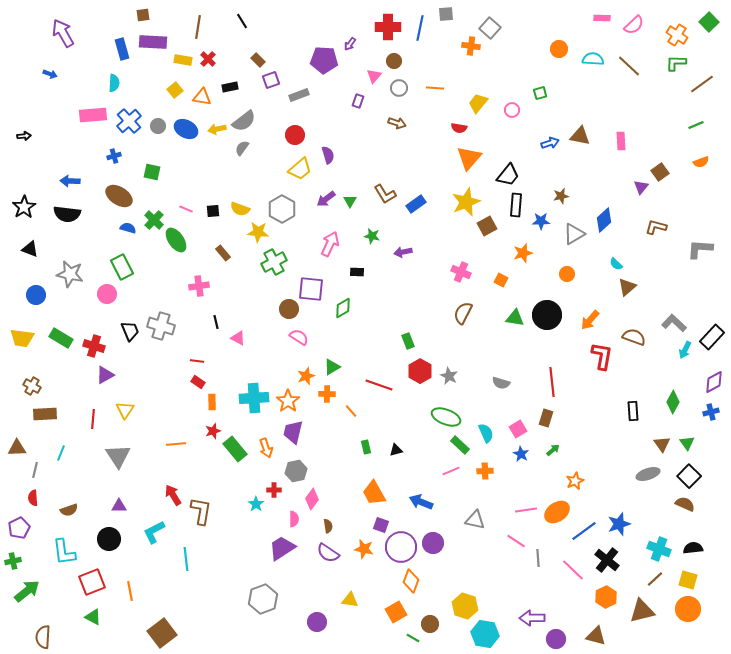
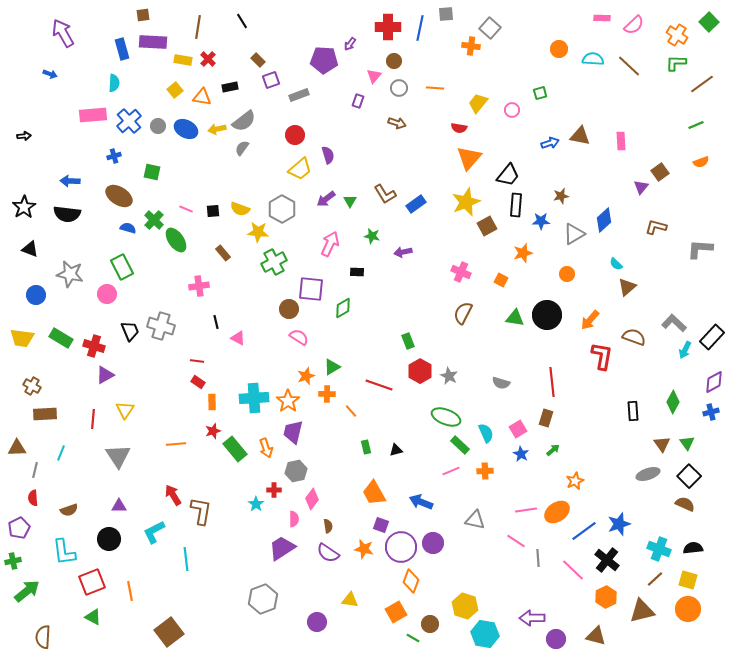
brown square at (162, 633): moved 7 px right, 1 px up
